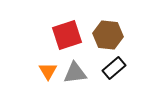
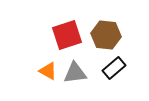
brown hexagon: moved 2 px left
orange triangle: rotated 30 degrees counterclockwise
